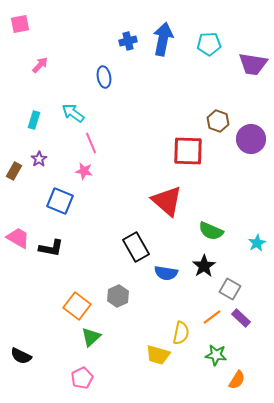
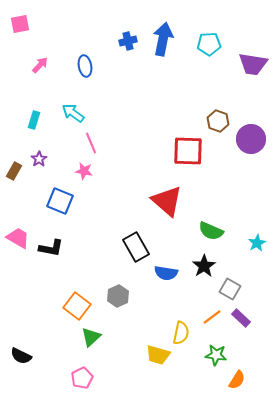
blue ellipse: moved 19 px left, 11 px up
